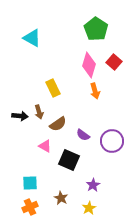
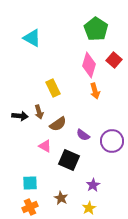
red square: moved 2 px up
